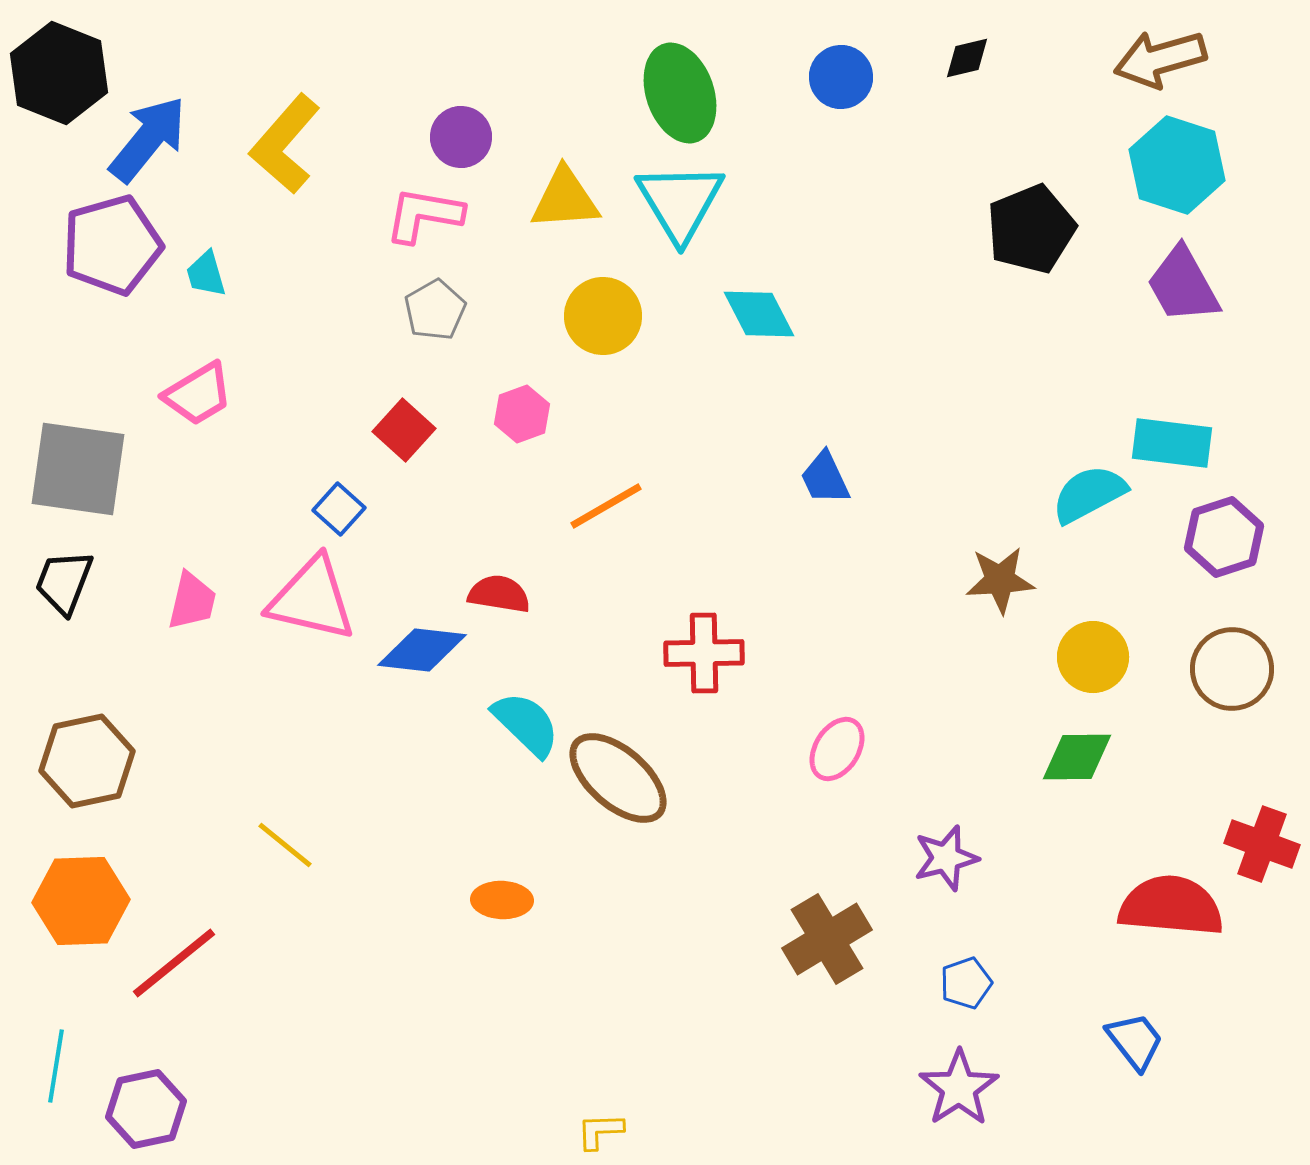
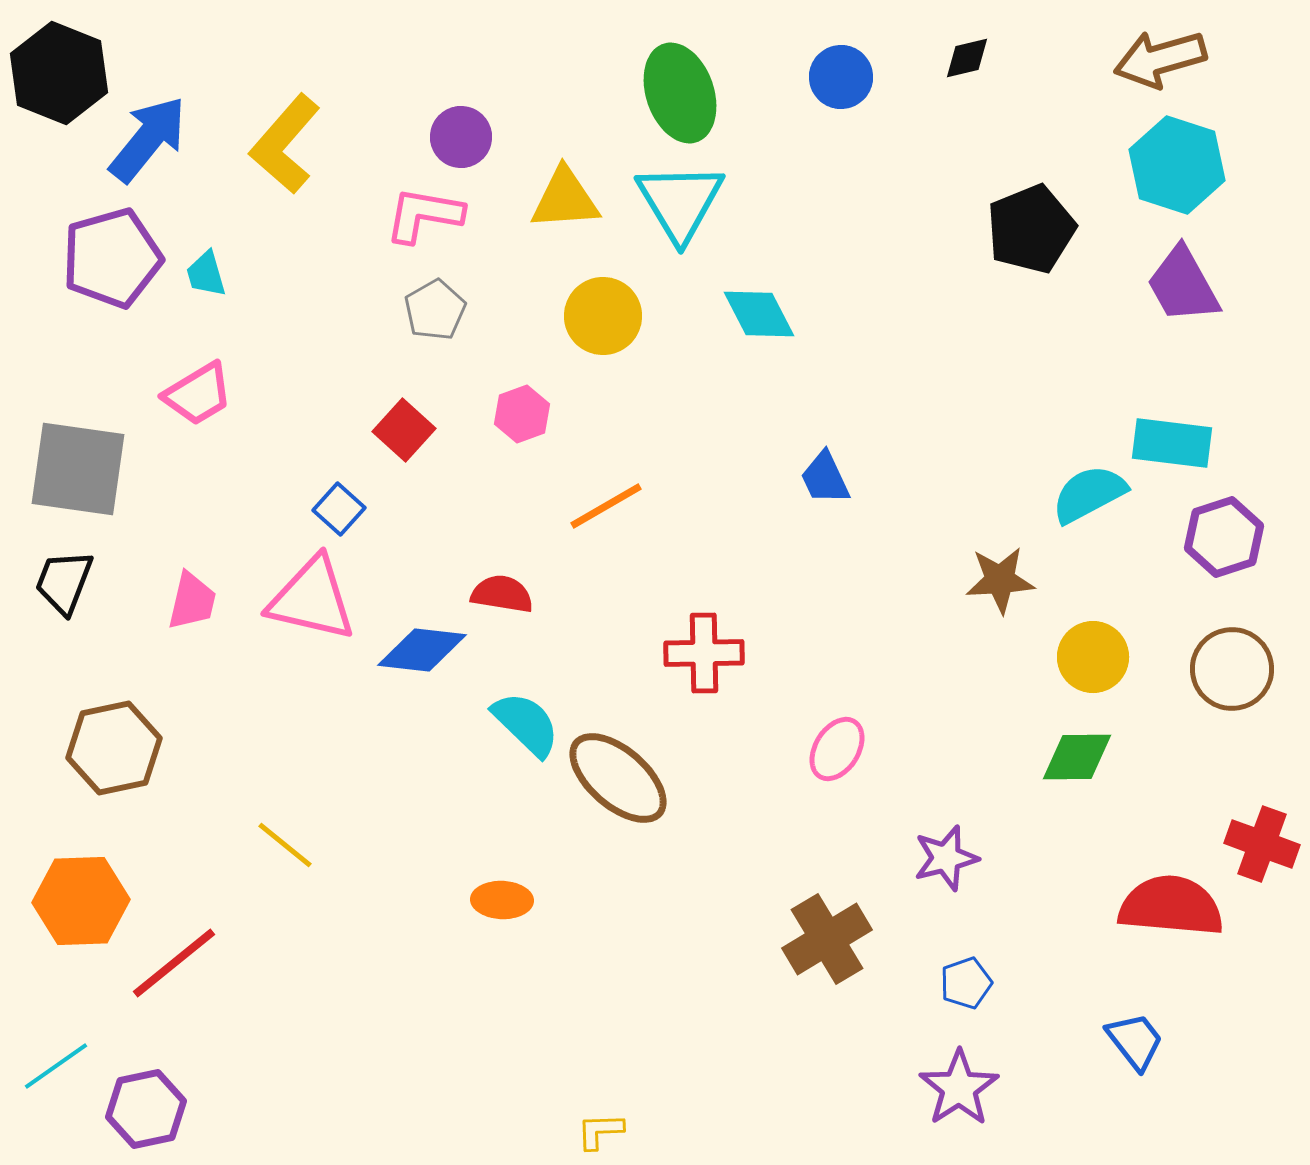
purple pentagon at (112, 245): moved 13 px down
red semicircle at (499, 594): moved 3 px right
brown hexagon at (87, 761): moved 27 px right, 13 px up
cyan line at (56, 1066): rotated 46 degrees clockwise
